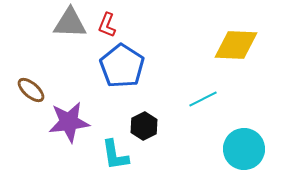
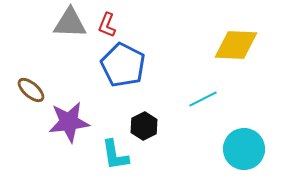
blue pentagon: moved 1 px right, 1 px up; rotated 6 degrees counterclockwise
